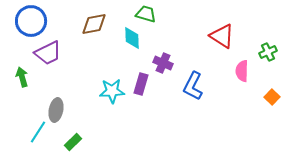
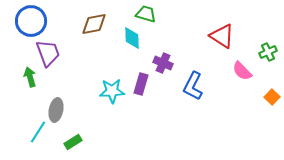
purple trapezoid: rotated 84 degrees counterclockwise
pink semicircle: rotated 45 degrees counterclockwise
green arrow: moved 8 px right
green rectangle: rotated 12 degrees clockwise
